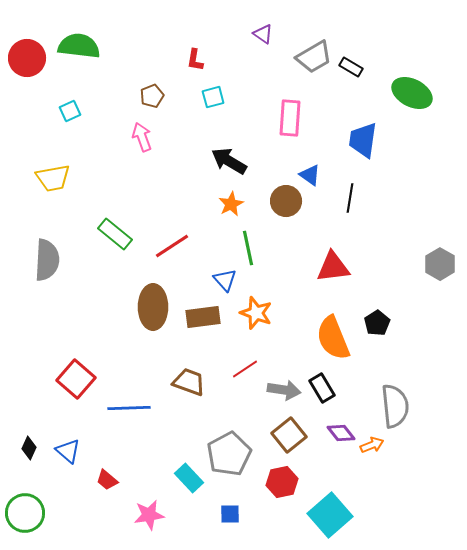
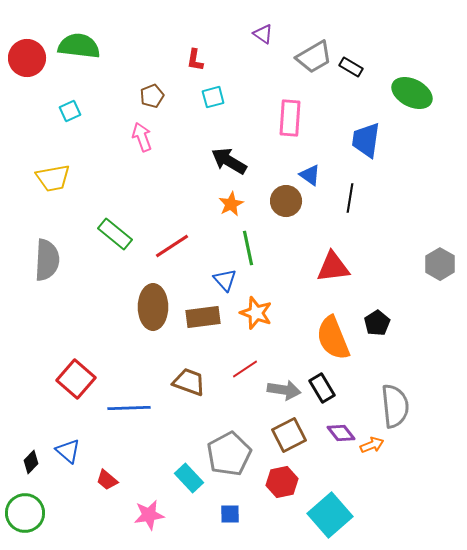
blue trapezoid at (363, 140): moved 3 px right
brown square at (289, 435): rotated 12 degrees clockwise
black diamond at (29, 448): moved 2 px right, 14 px down; rotated 20 degrees clockwise
